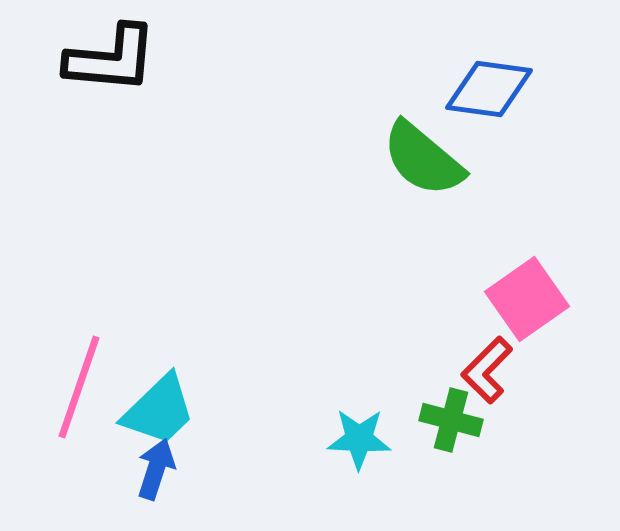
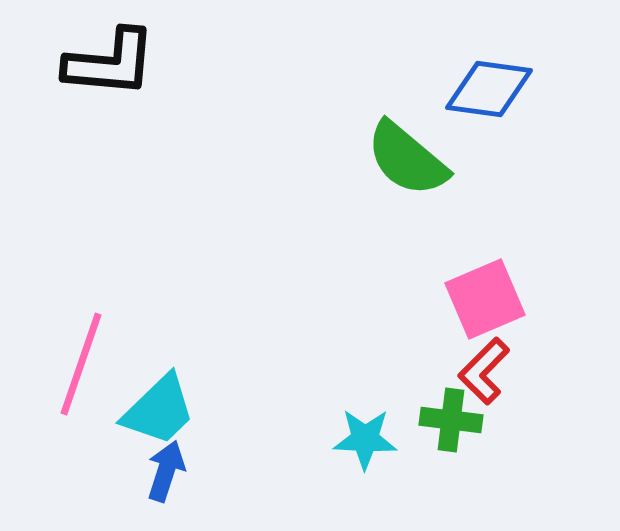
black L-shape: moved 1 px left, 4 px down
green semicircle: moved 16 px left
pink square: moved 42 px left; rotated 12 degrees clockwise
red L-shape: moved 3 px left, 1 px down
pink line: moved 2 px right, 23 px up
green cross: rotated 8 degrees counterclockwise
cyan star: moved 6 px right
blue arrow: moved 10 px right, 2 px down
